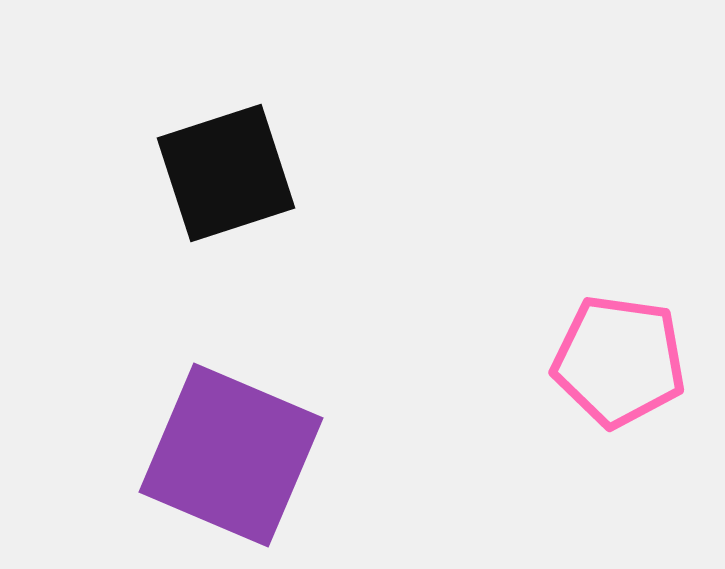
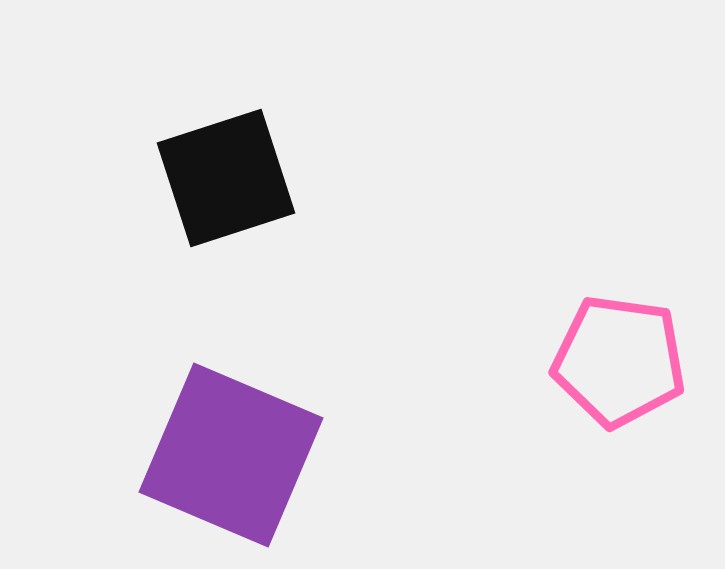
black square: moved 5 px down
